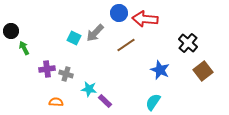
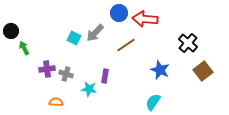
purple rectangle: moved 25 px up; rotated 56 degrees clockwise
